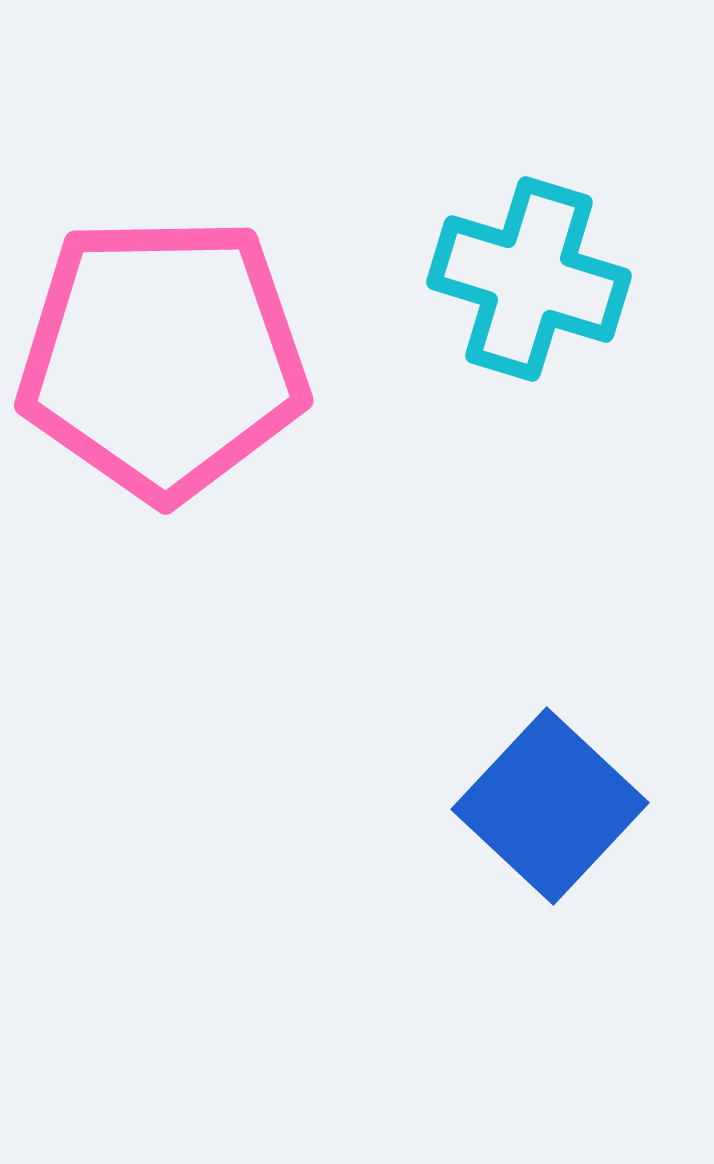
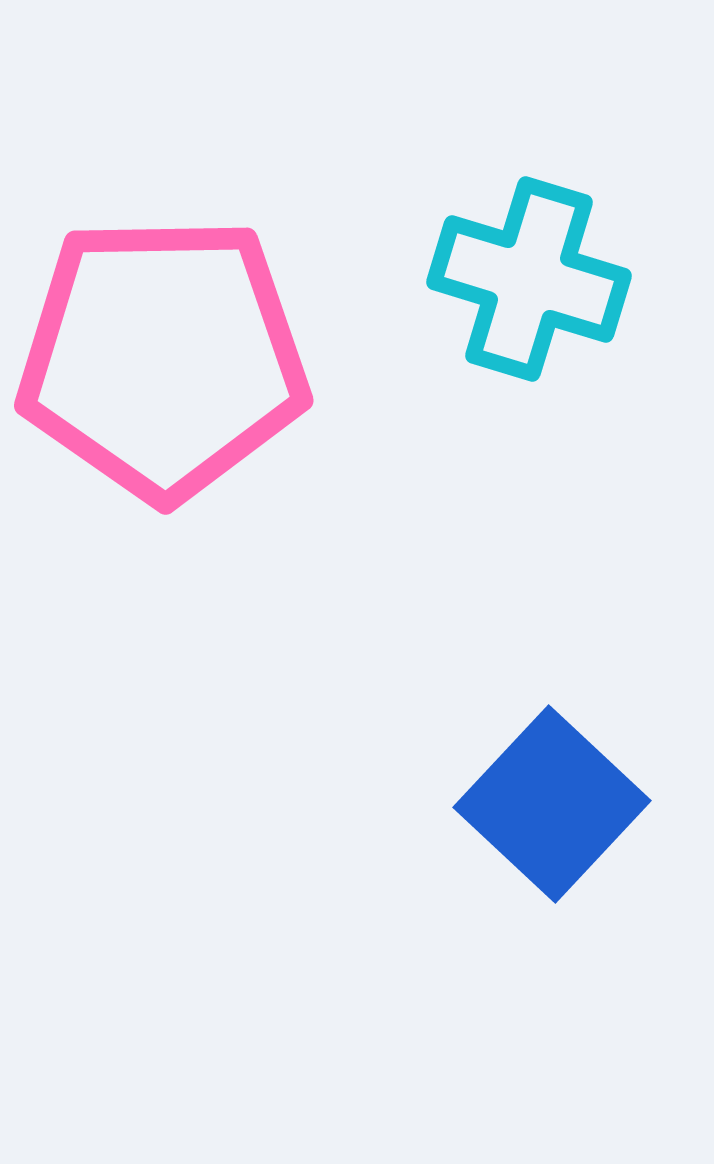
blue square: moved 2 px right, 2 px up
